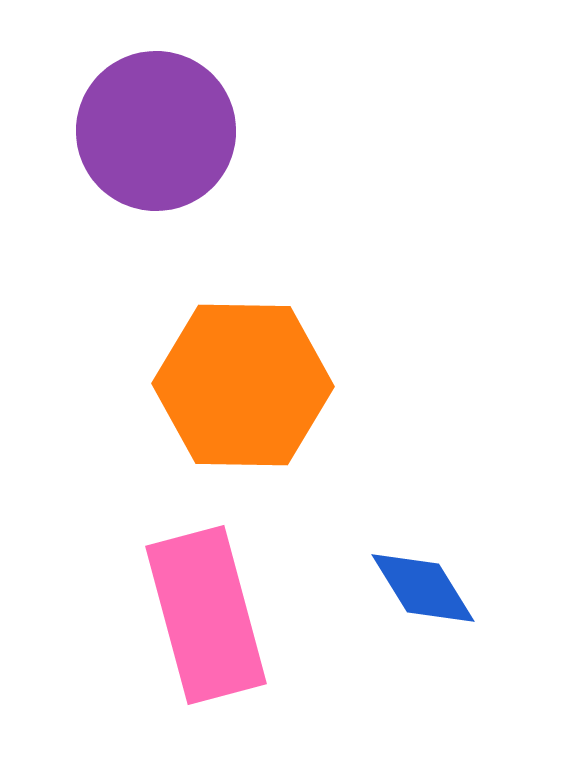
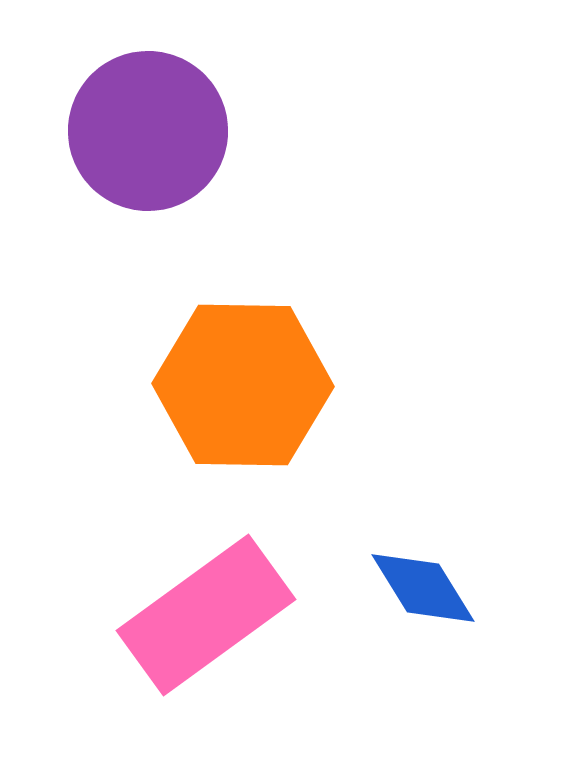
purple circle: moved 8 px left
pink rectangle: rotated 69 degrees clockwise
